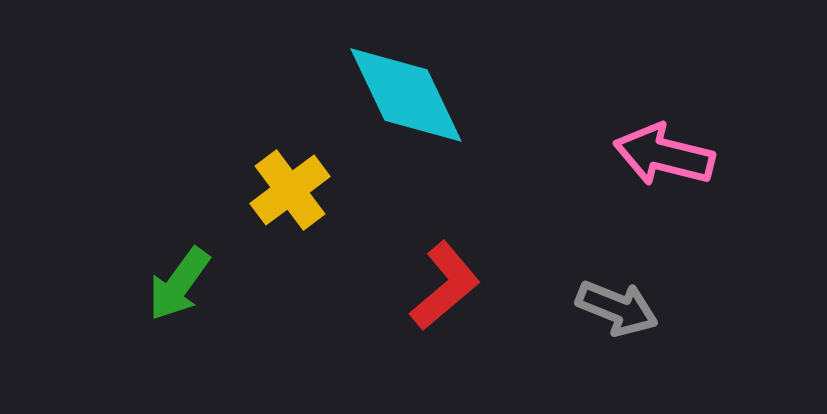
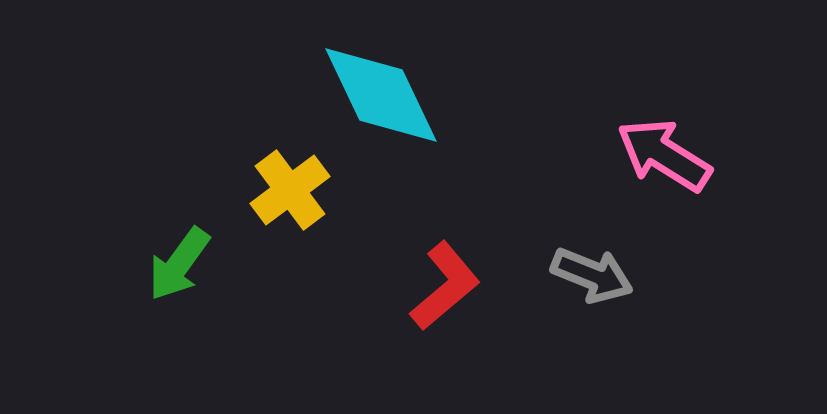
cyan diamond: moved 25 px left
pink arrow: rotated 18 degrees clockwise
green arrow: moved 20 px up
gray arrow: moved 25 px left, 33 px up
